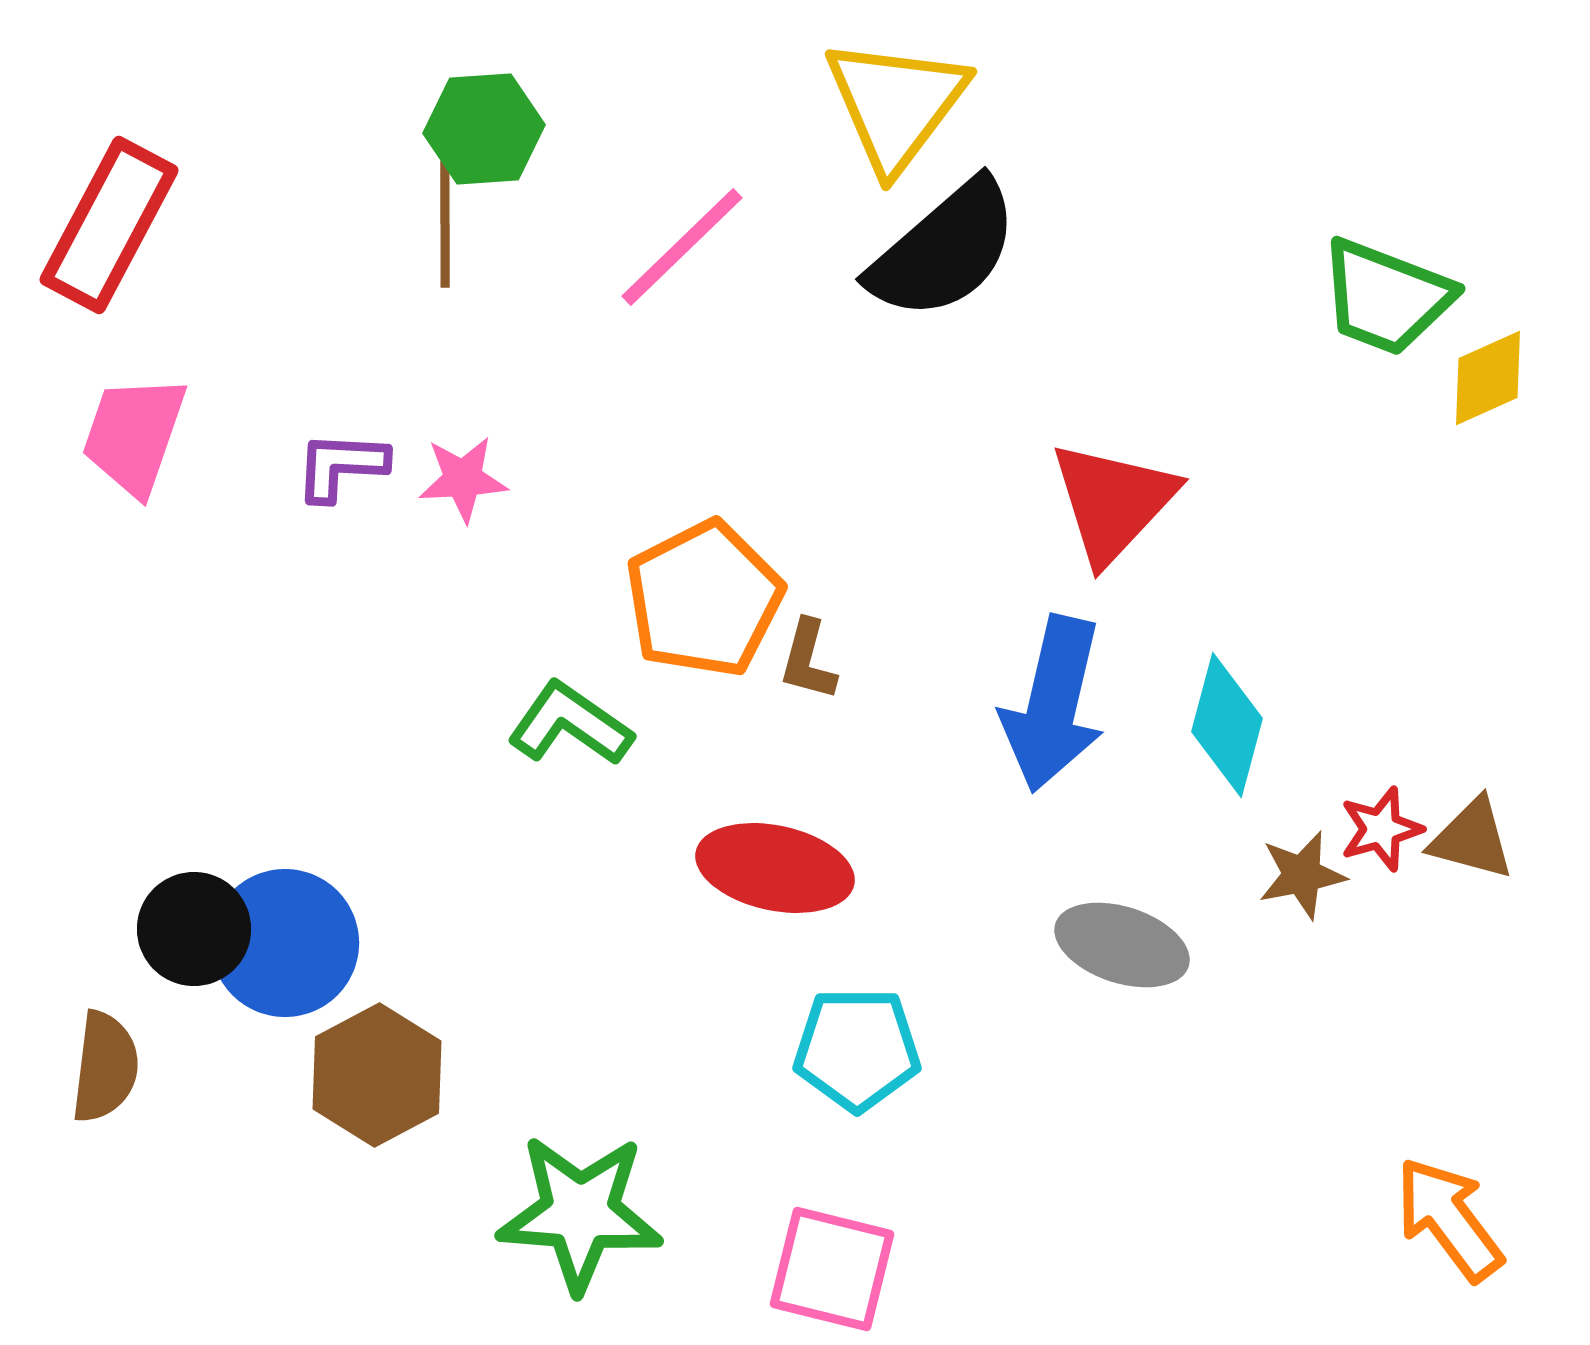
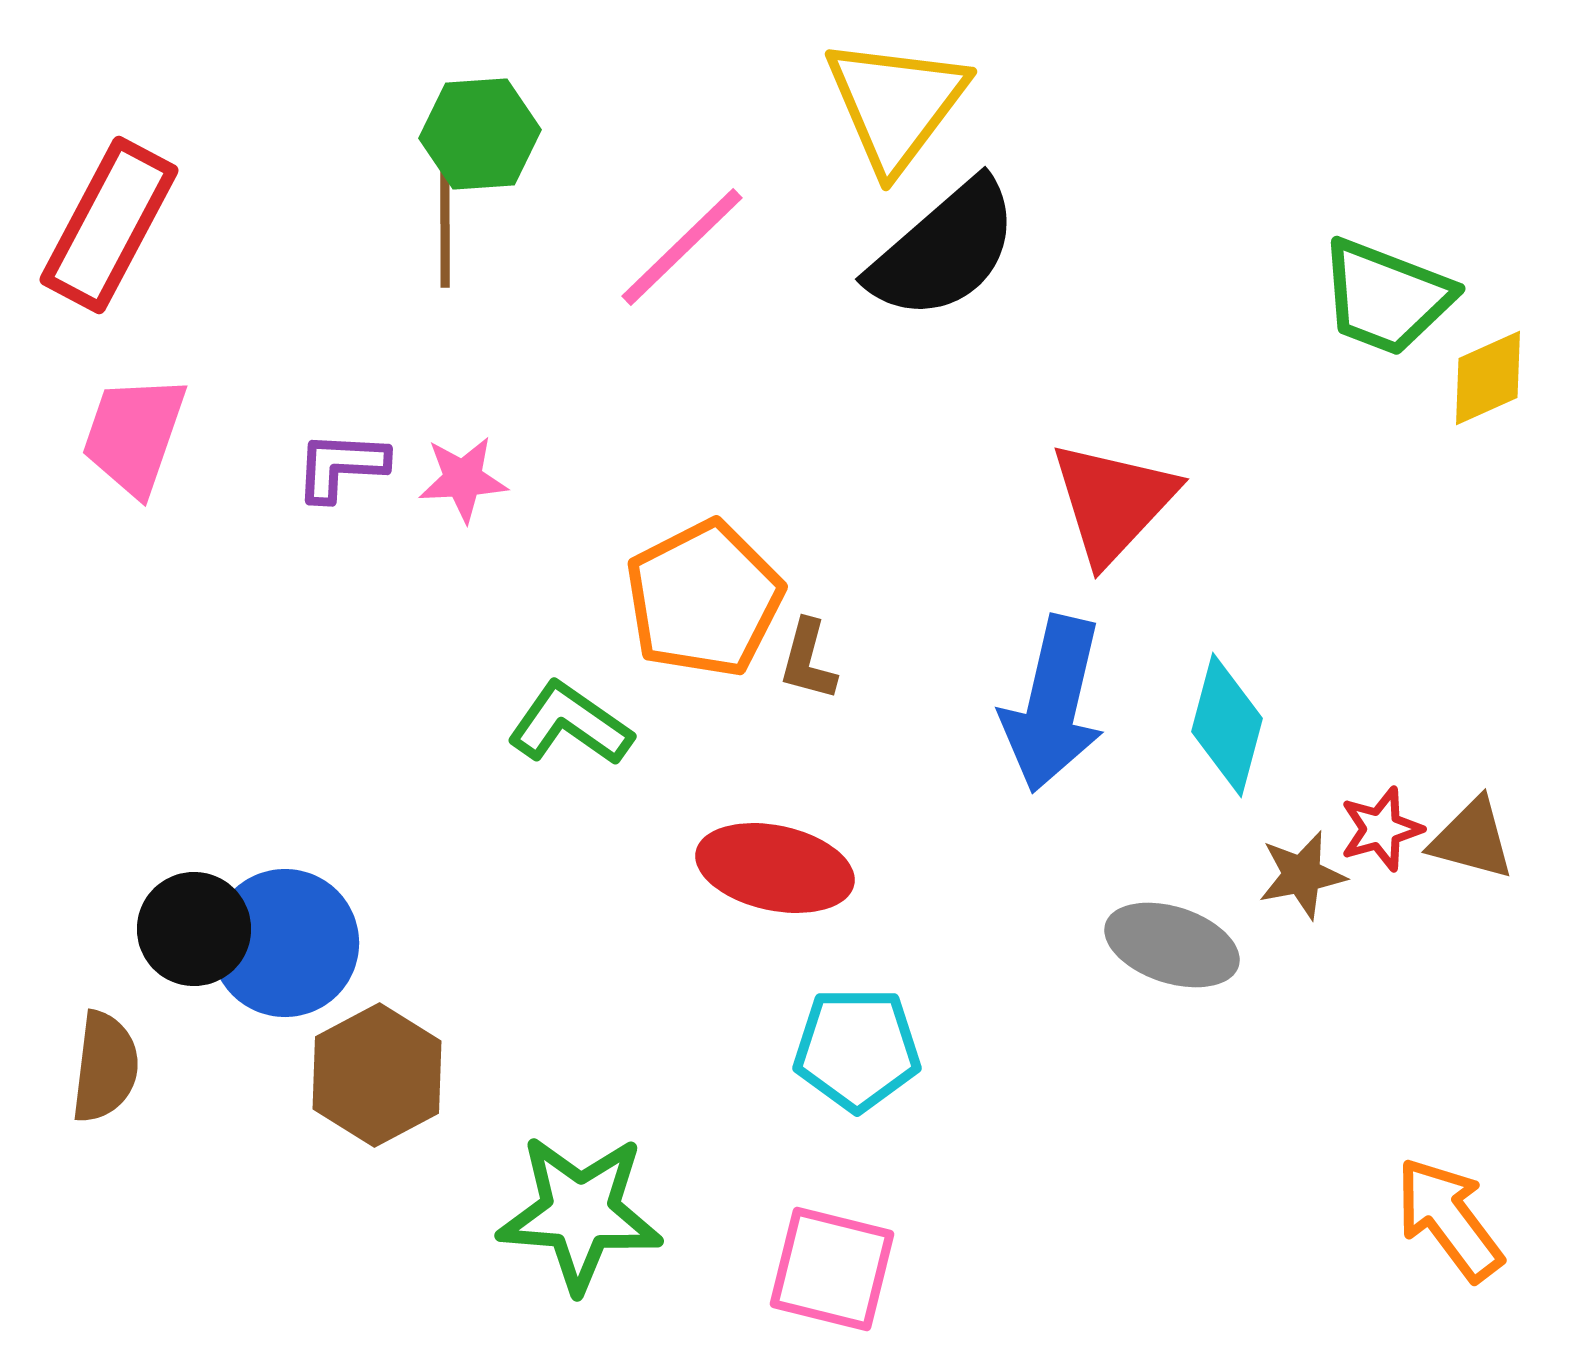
green hexagon: moved 4 px left, 5 px down
gray ellipse: moved 50 px right
